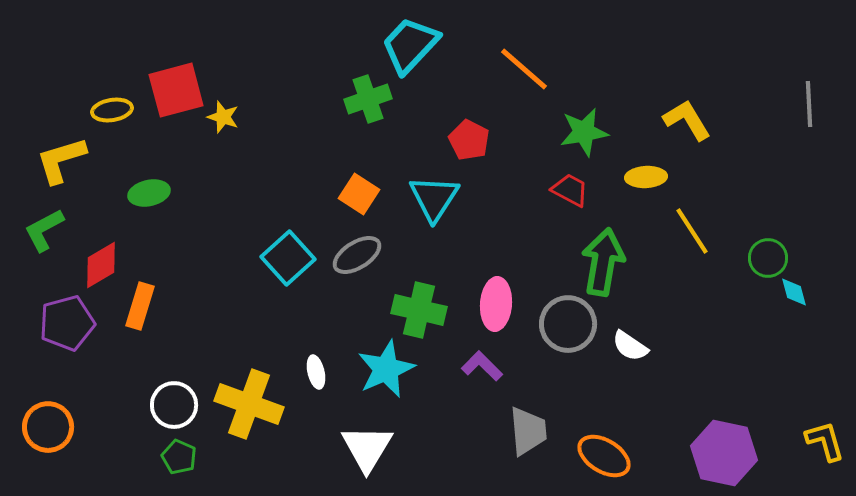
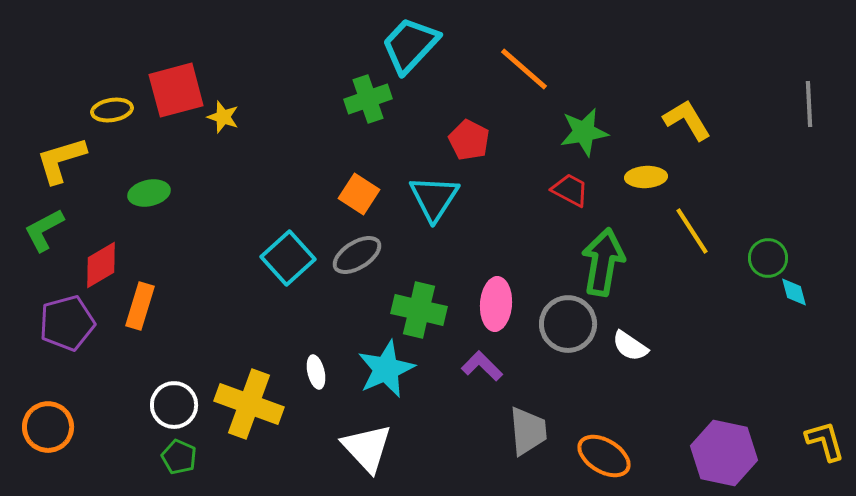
white triangle at (367, 448): rotated 14 degrees counterclockwise
